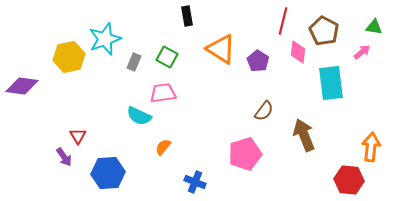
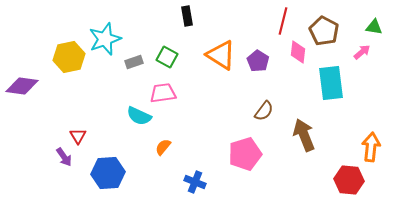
orange triangle: moved 6 px down
gray rectangle: rotated 48 degrees clockwise
